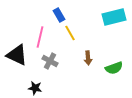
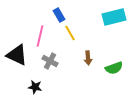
pink line: moved 1 px up
black star: moved 1 px up
